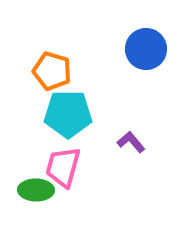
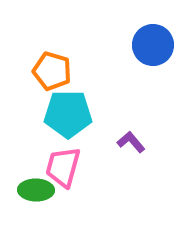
blue circle: moved 7 px right, 4 px up
